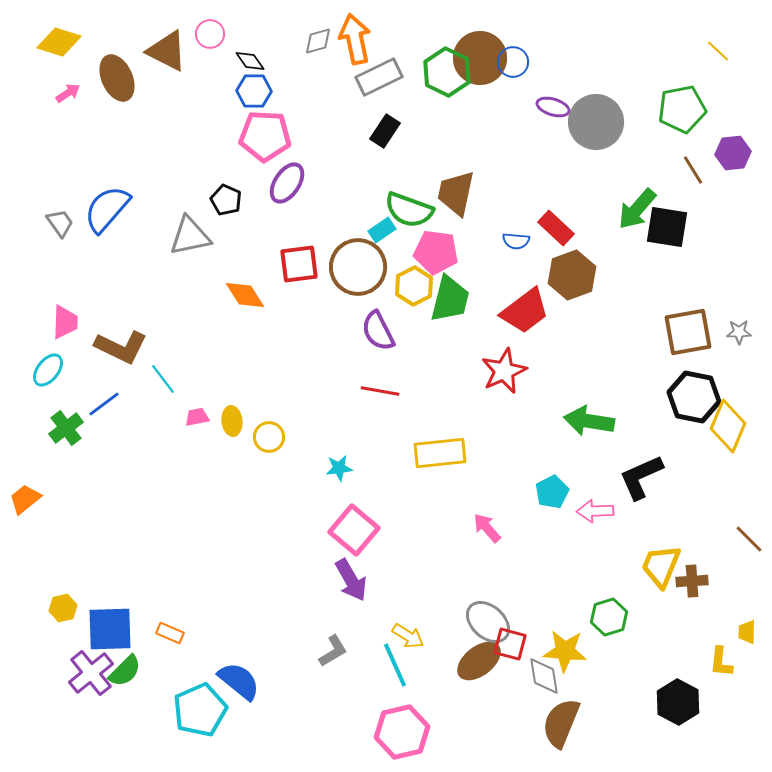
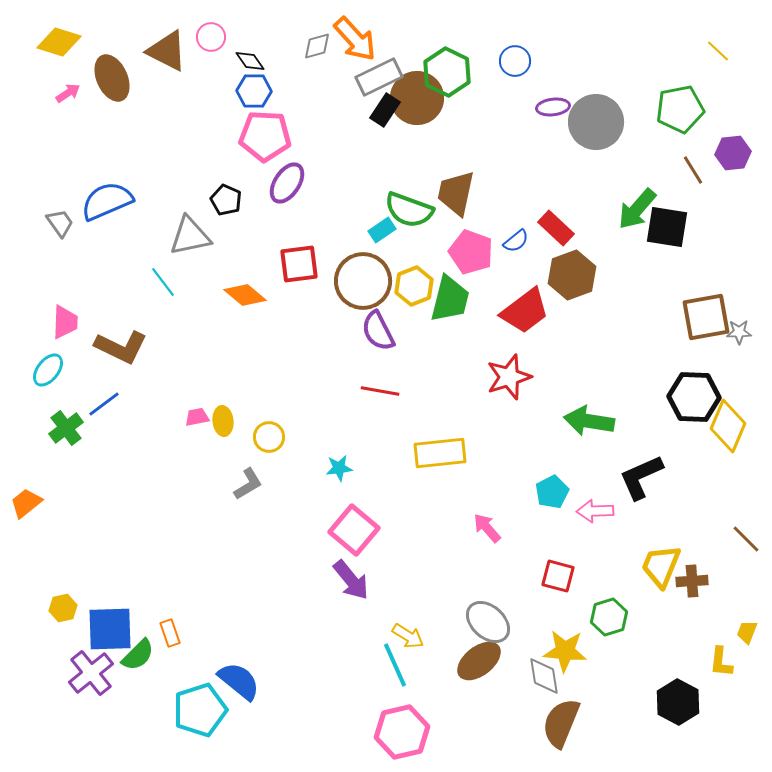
pink circle at (210, 34): moved 1 px right, 3 px down
orange arrow at (355, 39): rotated 150 degrees clockwise
gray diamond at (318, 41): moved 1 px left, 5 px down
brown circle at (480, 58): moved 63 px left, 40 px down
blue circle at (513, 62): moved 2 px right, 1 px up
brown ellipse at (117, 78): moved 5 px left
purple ellipse at (553, 107): rotated 24 degrees counterclockwise
green pentagon at (682, 109): moved 2 px left
black rectangle at (385, 131): moved 21 px up
blue semicircle at (107, 209): moved 8 px up; rotated 26 degrees clockwise
blue semicircle at (516, 241): rotated 44 degrees counterclockwise
pink pentagon at (436, 252): moved 35 px right; rotated 12 degrees clockwise
brown circle at (358, 267): moved 5 px right, 14 px down
yellow hexagon at (414, 286): rotated 6 degrees clockwise
orange diamond at (245, 295): rotated 18 degrees counterclockwise
brown square at (688, 332): moved 18 px right, 15 px up
red star at (504, 371): moved 5 px right, 6 px down; rotated 6 degrees clockwise
cyan line at (163, 379): moved 97 px up
black hexagon at (694, 397): rotated 9 degrees counterclockwise
yellow ellipse at (232, 421): moved 9 px left
orange trapezoid at (25, 499): moved 1 px right, 4 px down
brown line at (749, 539): moved 3 px left
purple arrow at (351, 580): rotated 9 degrees counterclockwise
yellow trapezoid at (747, 632): rotated 20 degrees clockwise
orange rectangle at (170, 633): rotated 48 degrees clockwise
red square at (510, 644): moved 48 px right, 68 px up
gray L-shape at (333, 651): moved 85 px left, 167 px up
green semicircle at (125, 671): moved 13 px right, 16 px up
cyan pentagon at (200, 710): rotated 6 degrees clockwise
